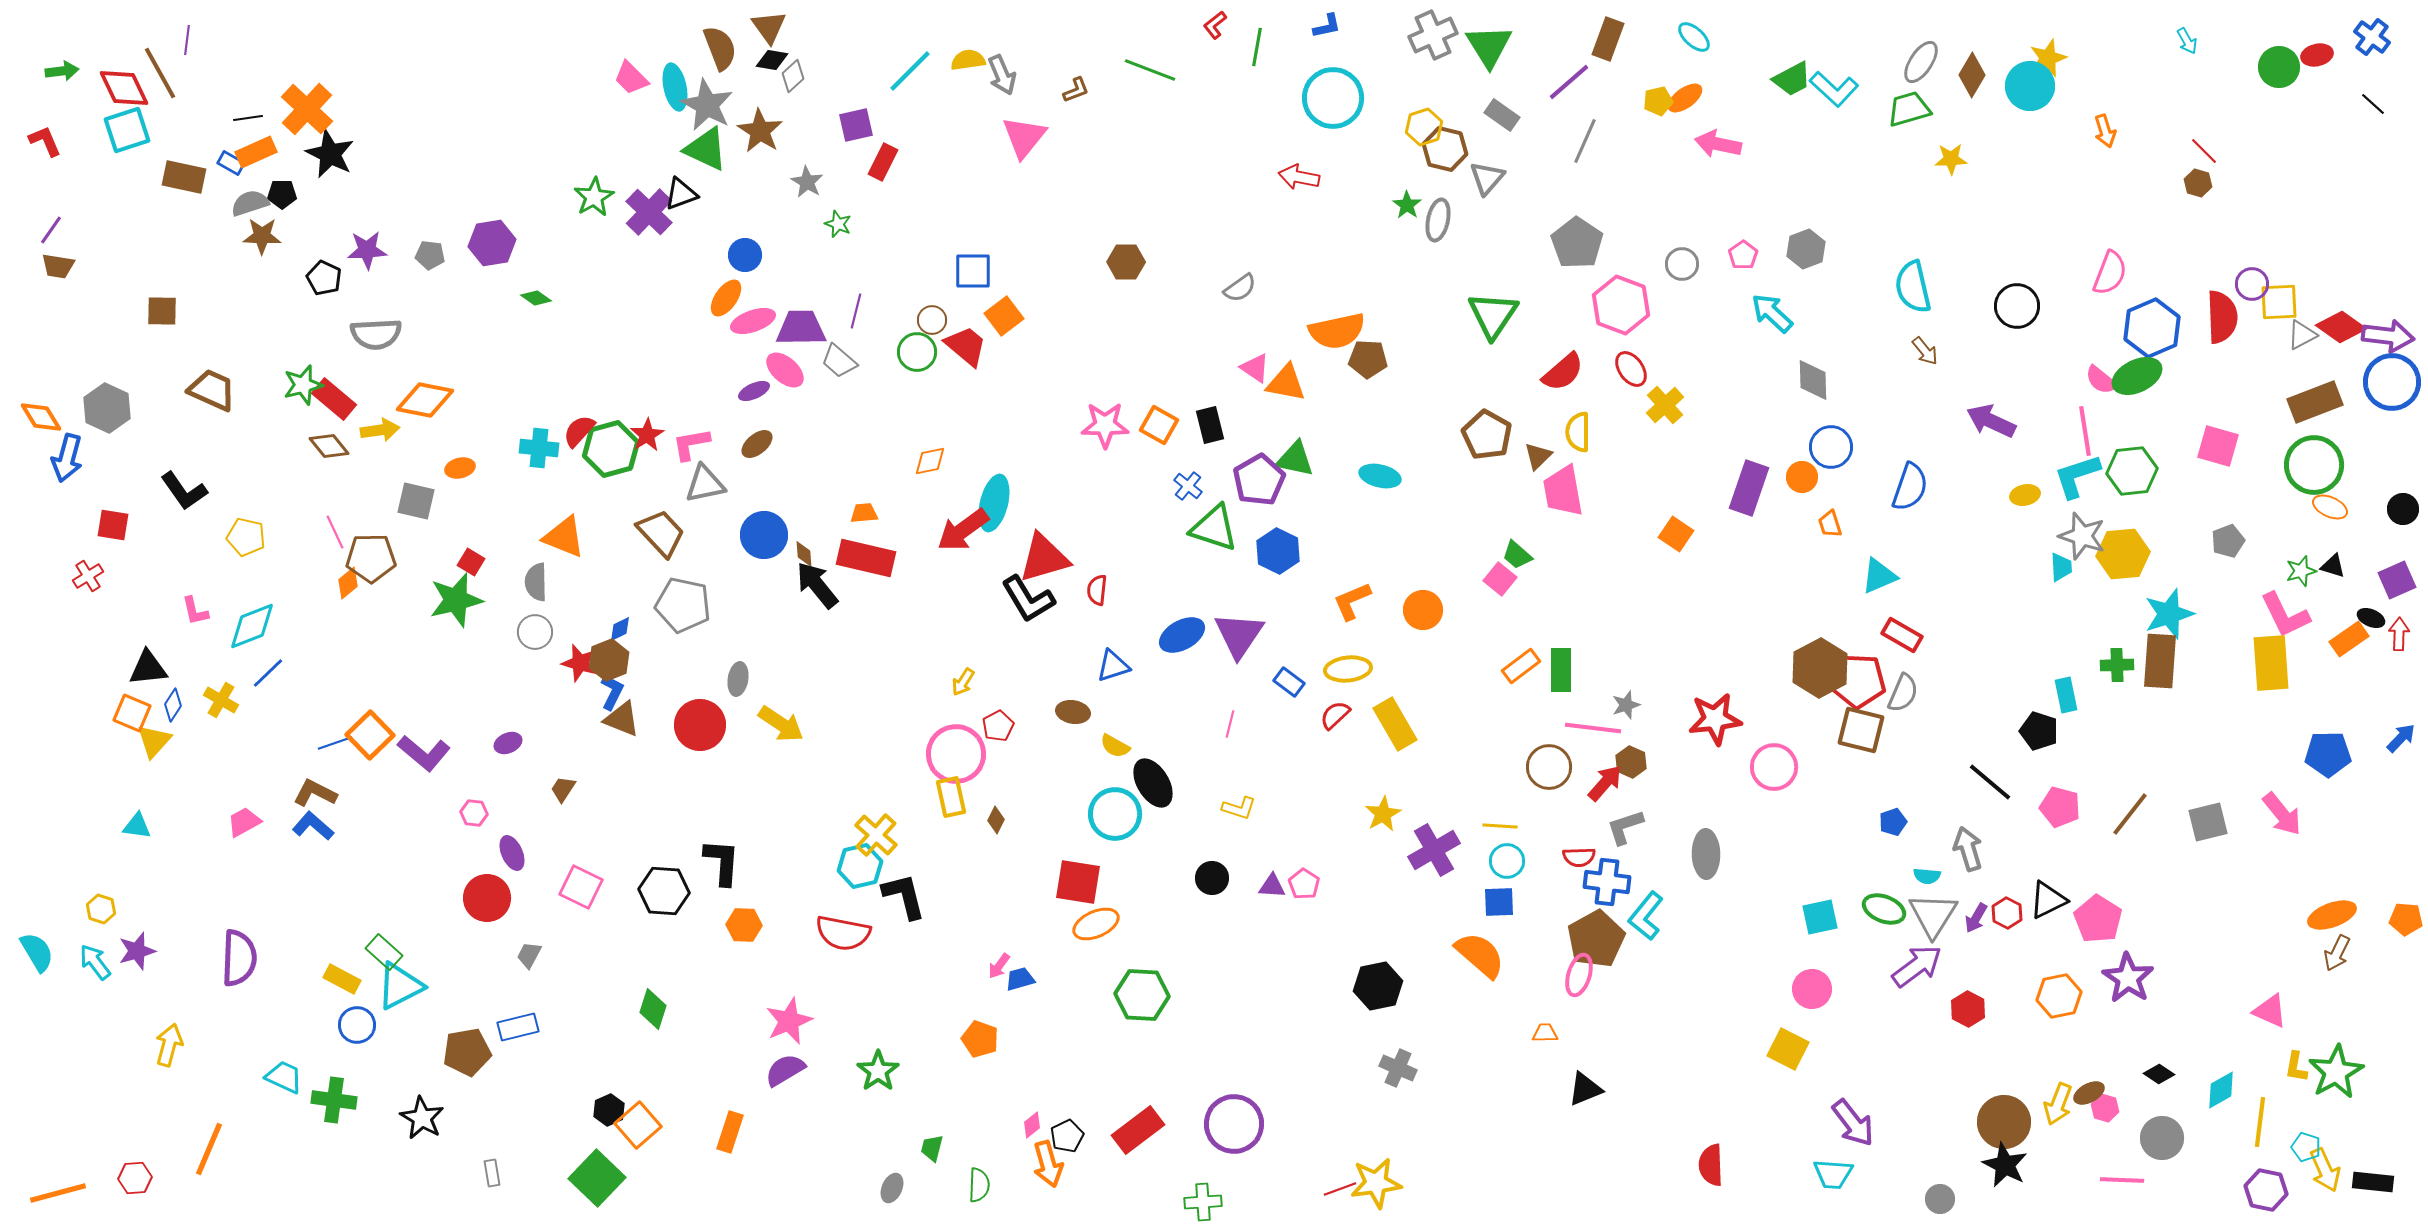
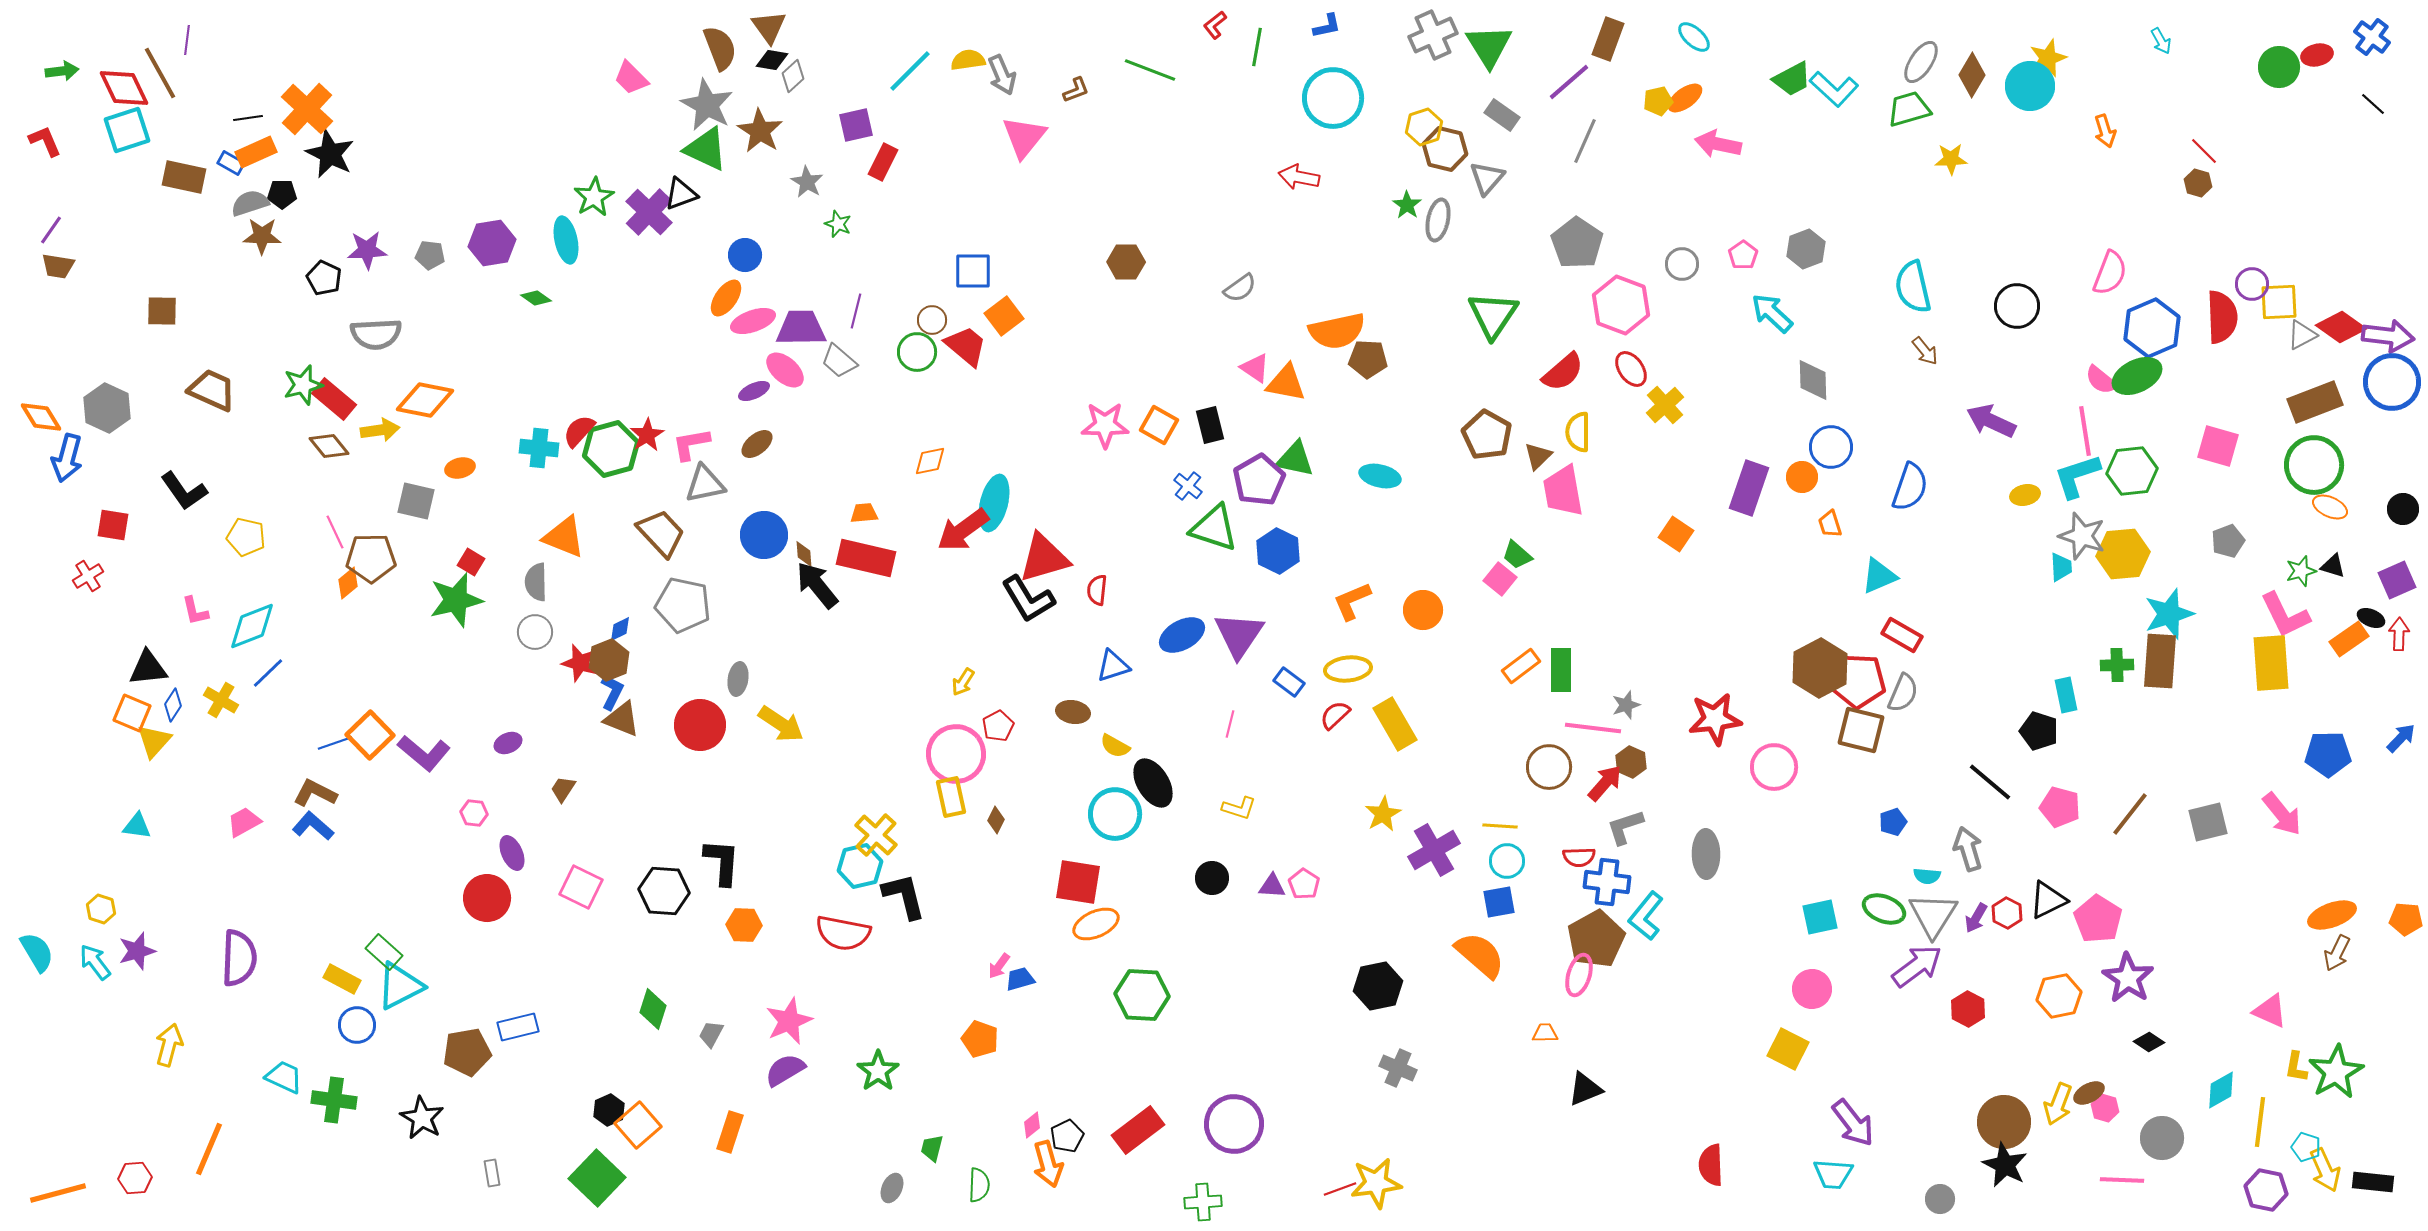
cyan arrow at (2187, 41): moved 26 px left
cyan ellipse at (675, 87): moved 109 px left, 153 px down
blue square at (1499, 902): rotated 8 degrees counterclockwise
gray trapezoid at (529, 955): moved 182 px right, 79 px down
black diamond at (2159, 1074): moved 10 px left, 32 px up
